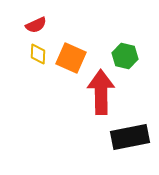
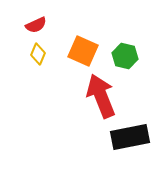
yellow diamond: rotated 20 degrees clockwise
orange square: moved 12 px right, 7 px up
red arrow: moved 4 px down; rotated 21 degrees counterclockwise
